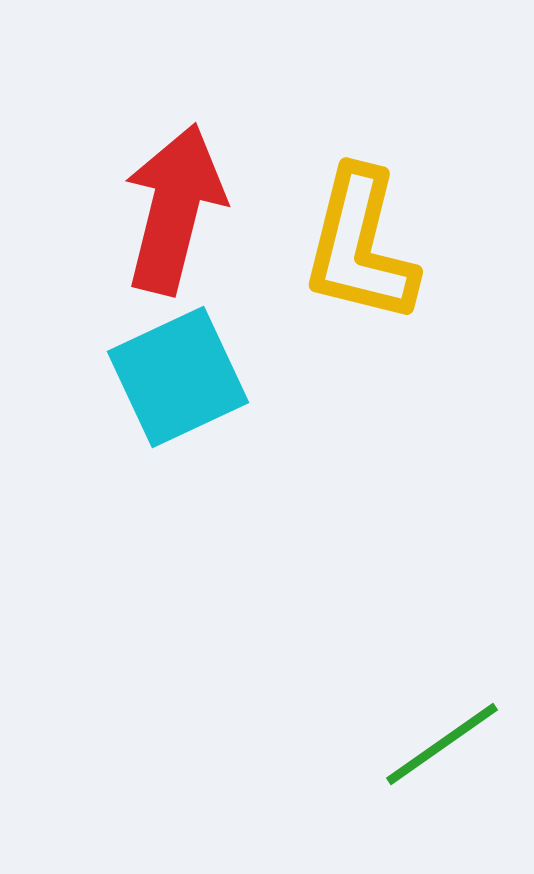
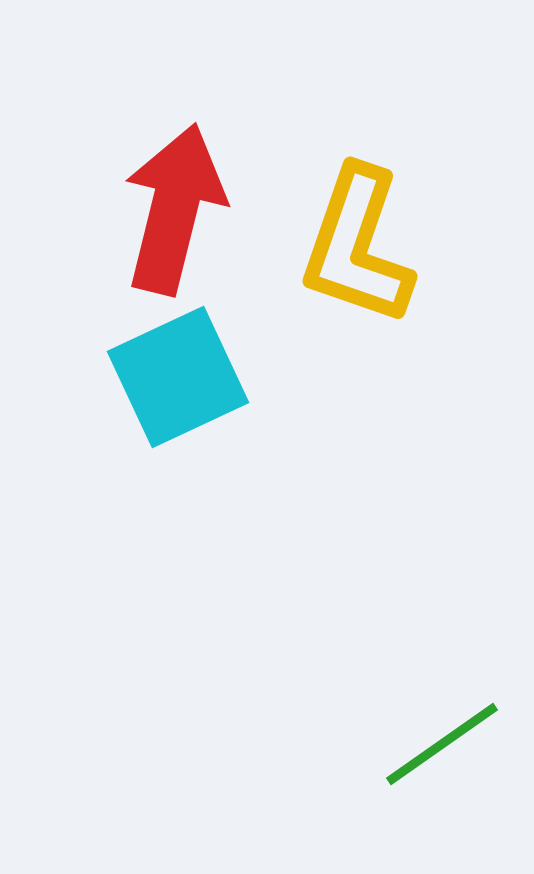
yellow L-shape: moved 3 px left; rotated 5 degrees clockwise
